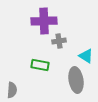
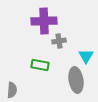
cyan triangle: rotated 28 degrees clockwise
